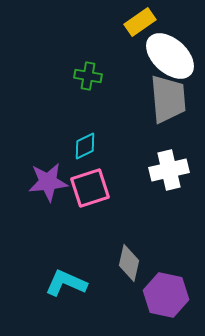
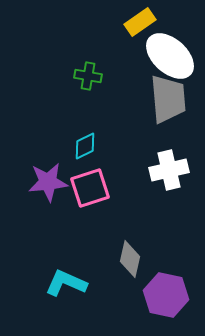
gray diamond: moved 1 px right, 4 px up
